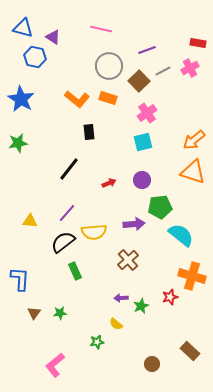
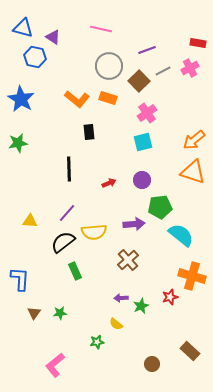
black line at (69, 169): rotated 40 degrees counterclockwise
